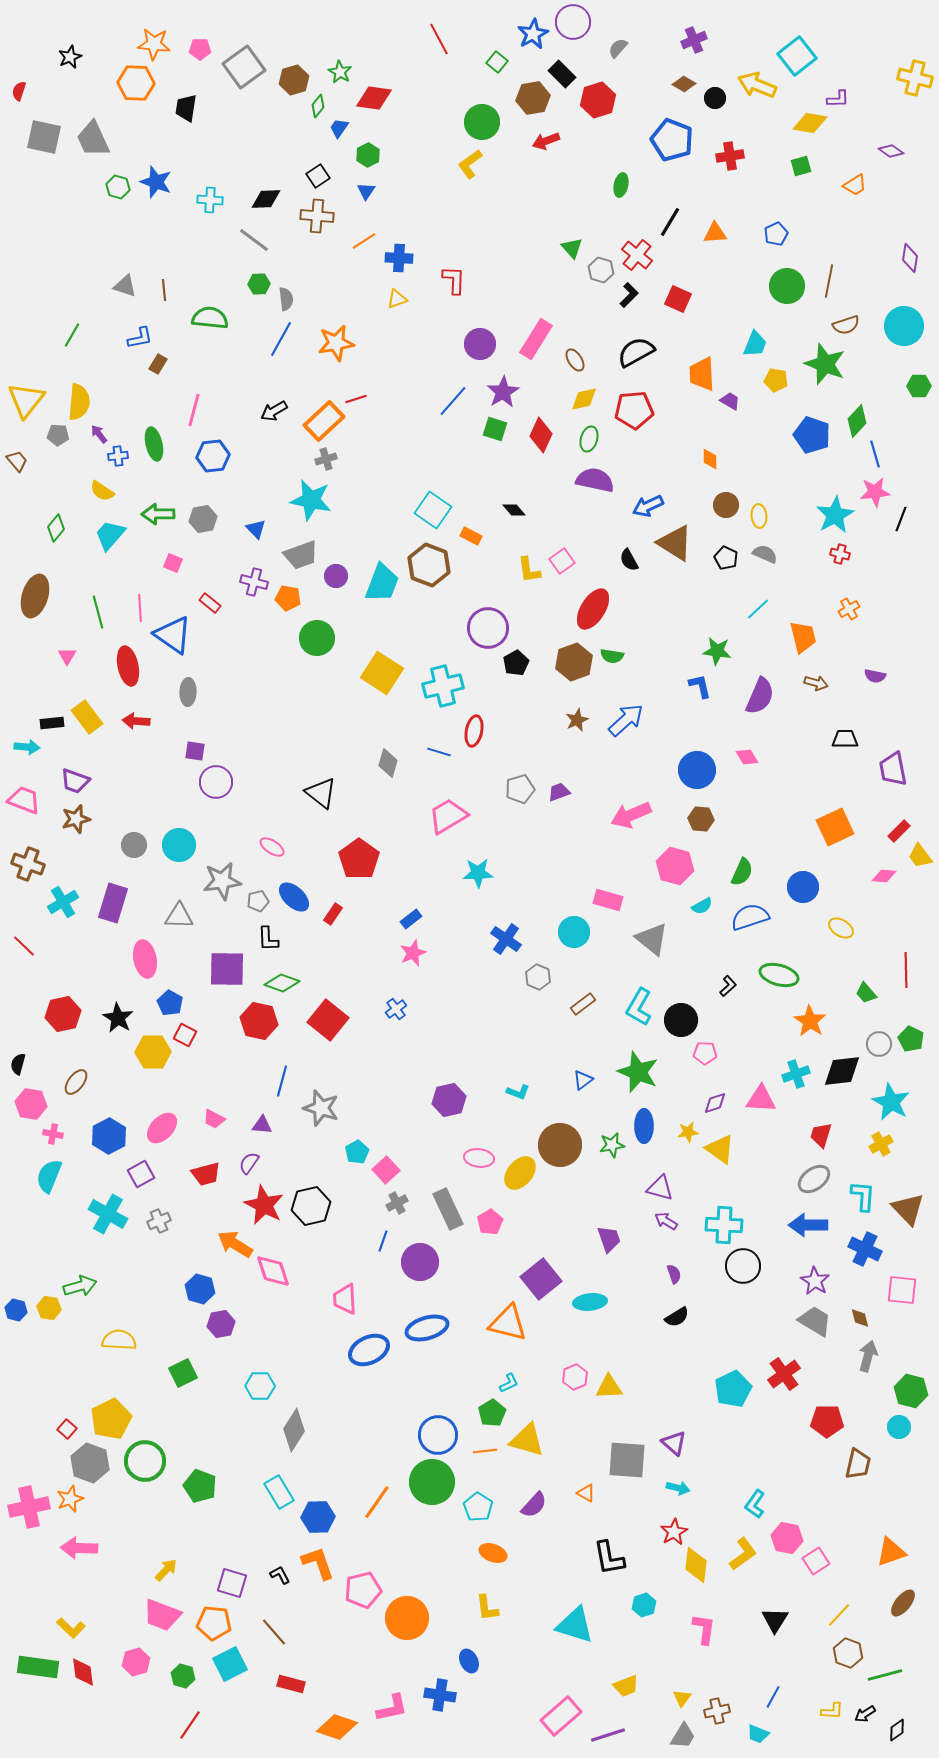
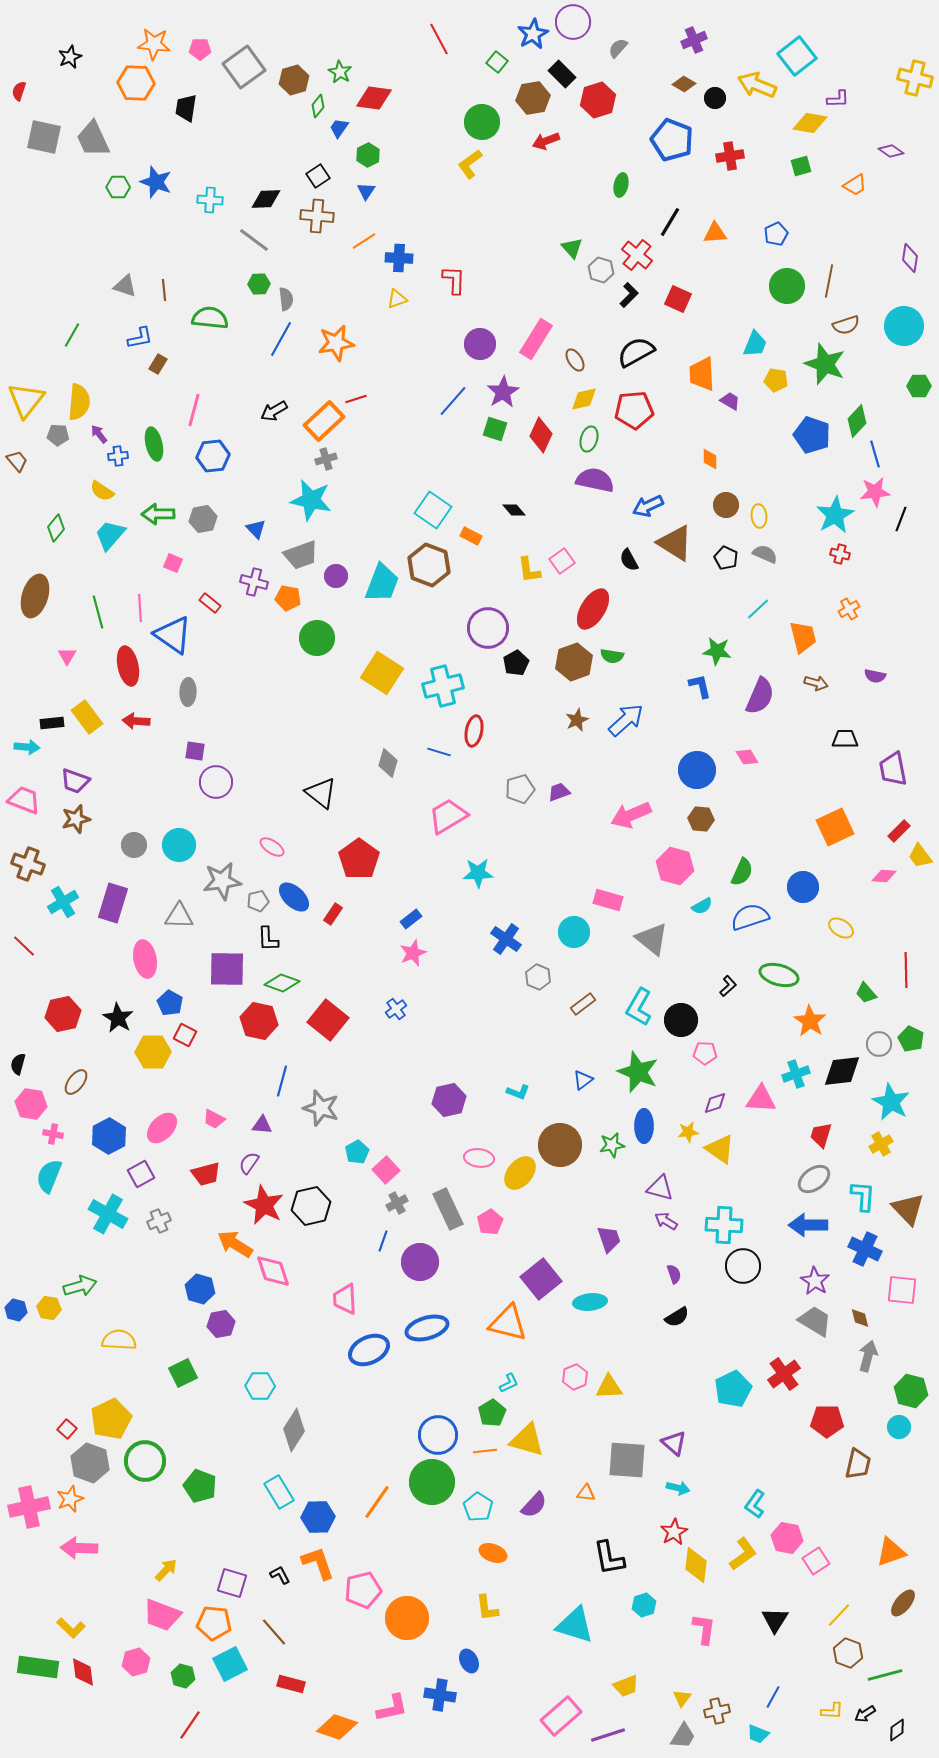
green hexagon at (118, 187): rotated 15 degrees counterclockwise
orange triangle at (586, 1493): rotated 24 degrees counterclockwise
